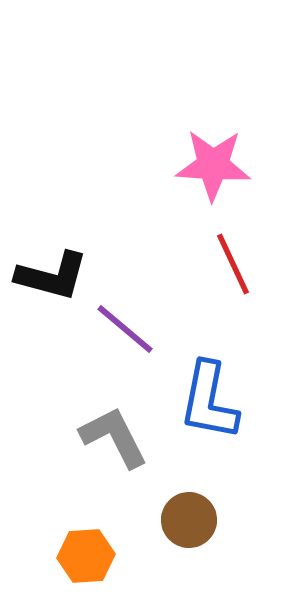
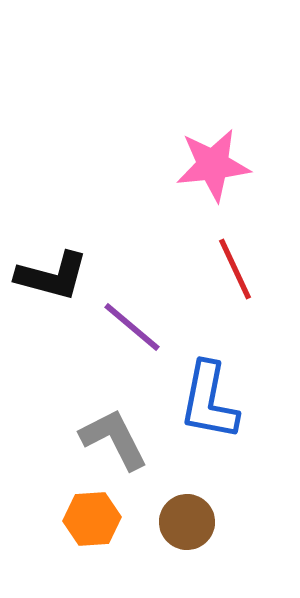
pink star: rotated 10 degrees counterclockwise
red line: moved 2 px right, 5 px down
purple line: moved 7 px right, 2 px up
gray L-shape: moved 2 px down
brown circle: moved 2 px left, 2 px down
orange hexagon: moved 6 px right, 37 px up
